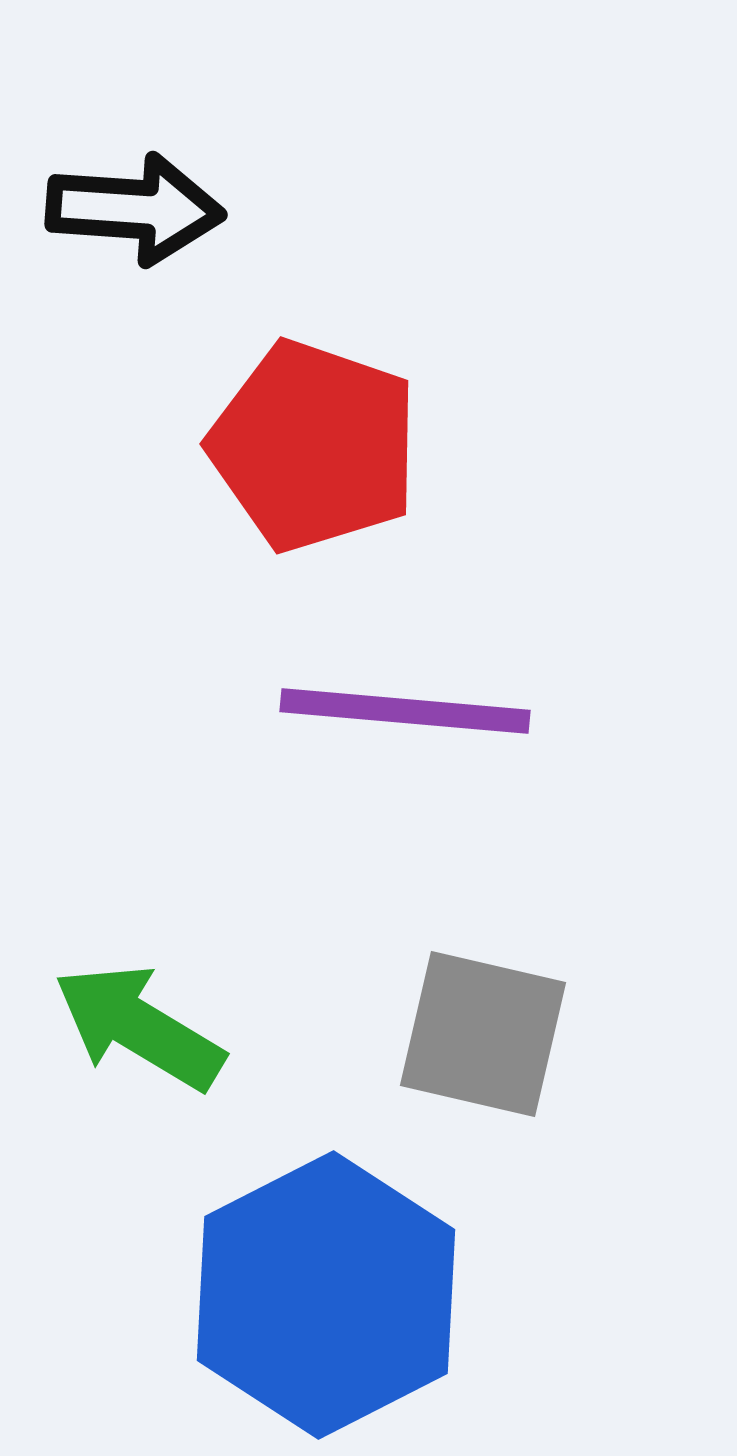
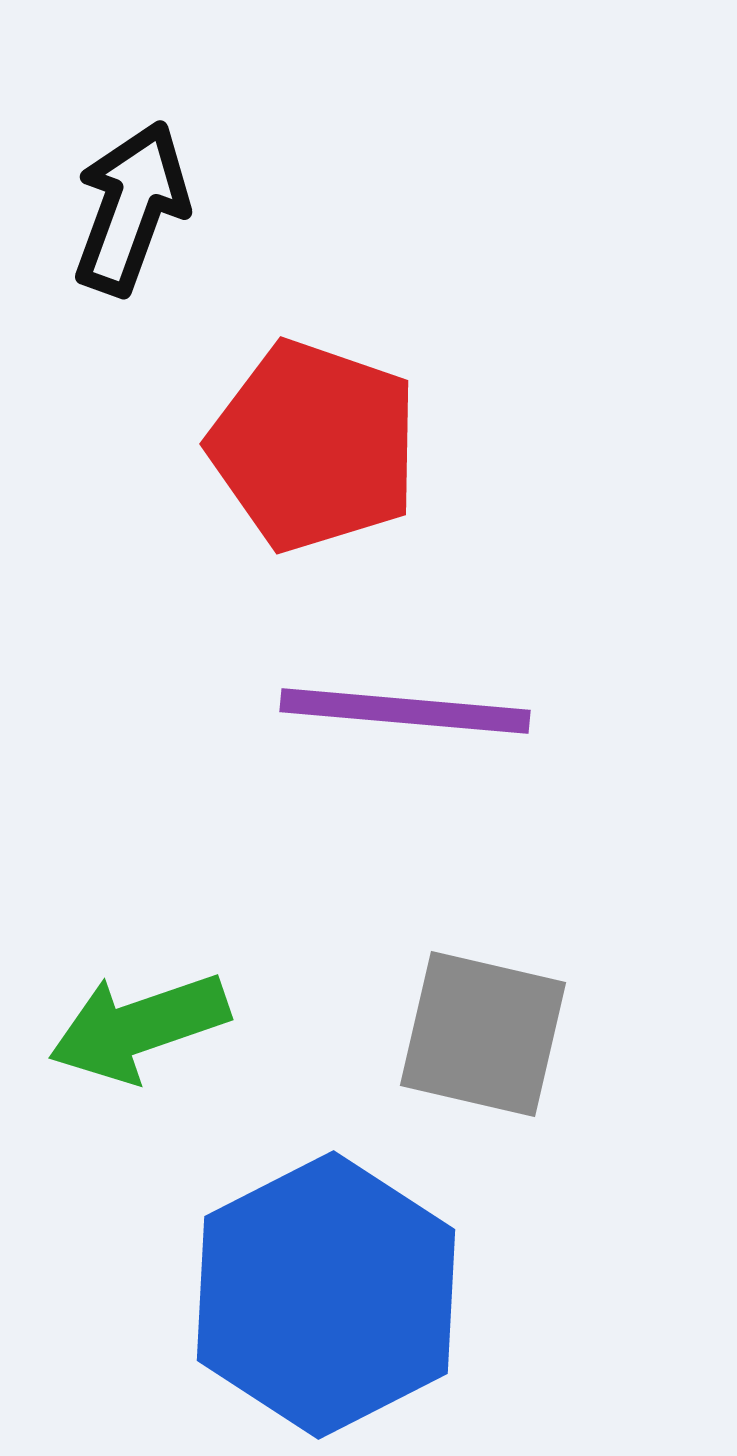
black arrow: moved 4 px left, 1 px up; rotated 74 degrees counterclockwise
green arrow: rotated 50 degrees counterclockwise
